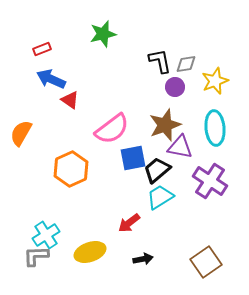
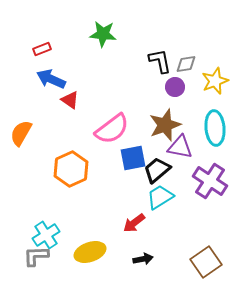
green star: rotated 20 degrees clockwise
red arrow: moved 5 px right
